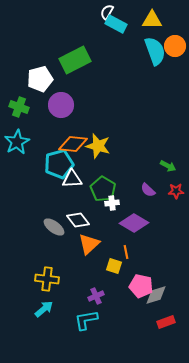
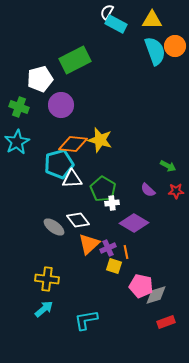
yellow star: moved 2 px right, 6 px up
purple cross: moved 12 px right, 48 px up
